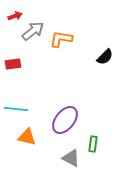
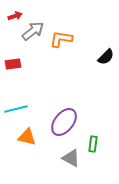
black semicircle: moved 1 px right
cyan line: rotated 20 degrees counterclockwise
purple ellipse: moved 1 px left, 2 px down
